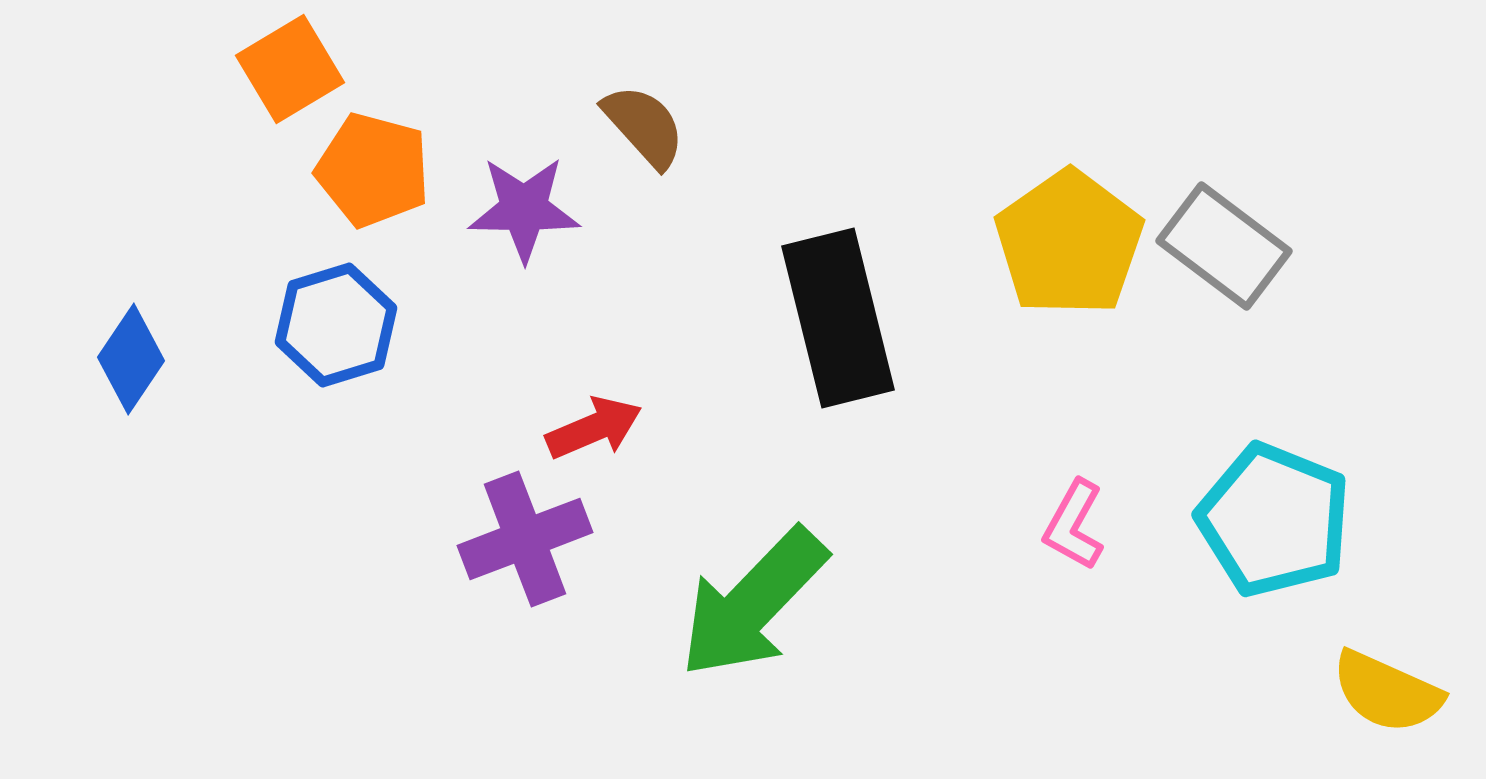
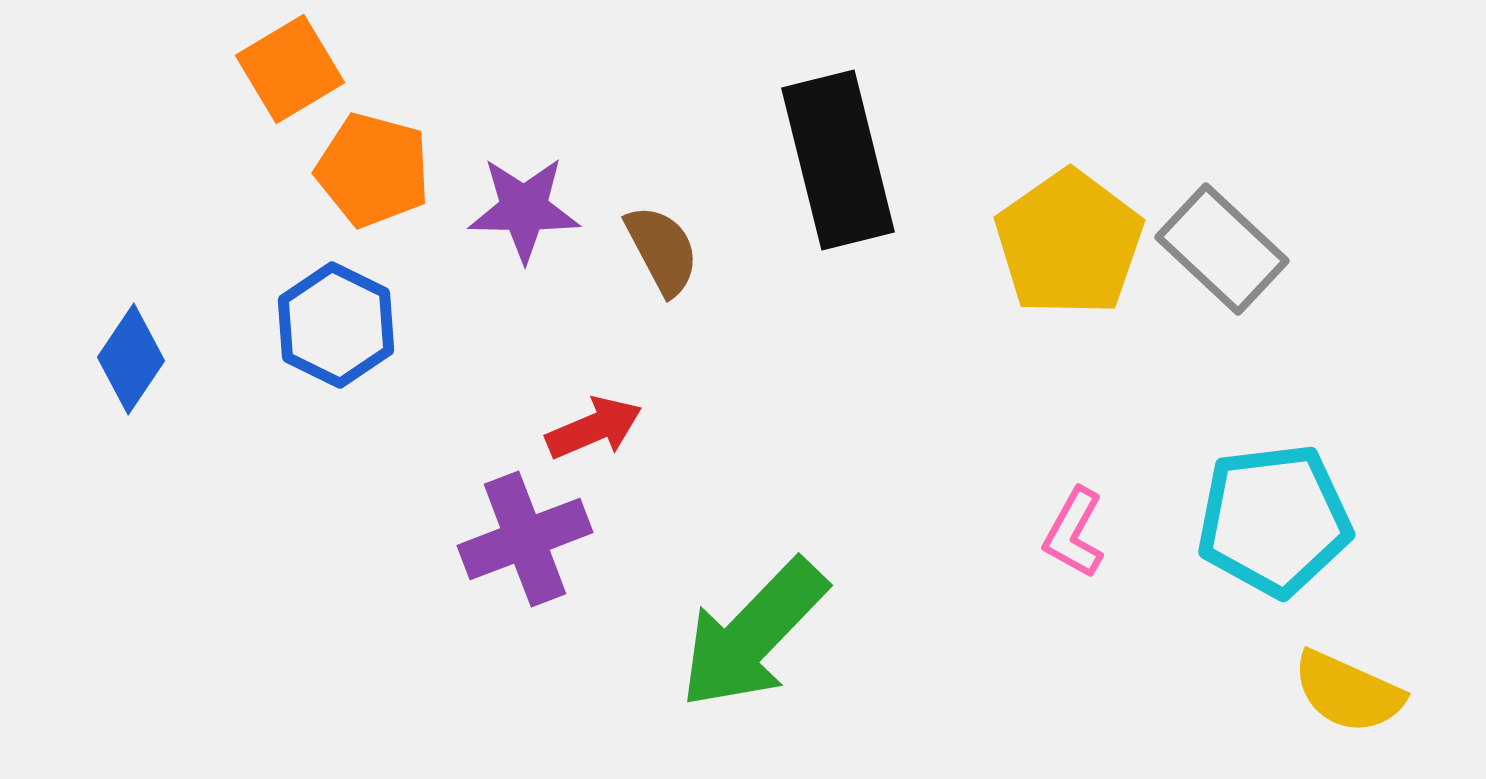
brown semicircle: moved 18 px right, 124 px down; rotated 14 degrees clockwise
gray rectangle: moved 2 px left, 3 px down; rotated 6 degrees clockwise
black rectangle: moved 158 px up
blue hexagon: rotated 17 degrees counterclockwise
cyan pentagon: rotated 29 degrees counterclockwise
pink L-shape: moved 8 px down
green arrow: moved 31 px down
yellow semicircle: moved 39 px left
